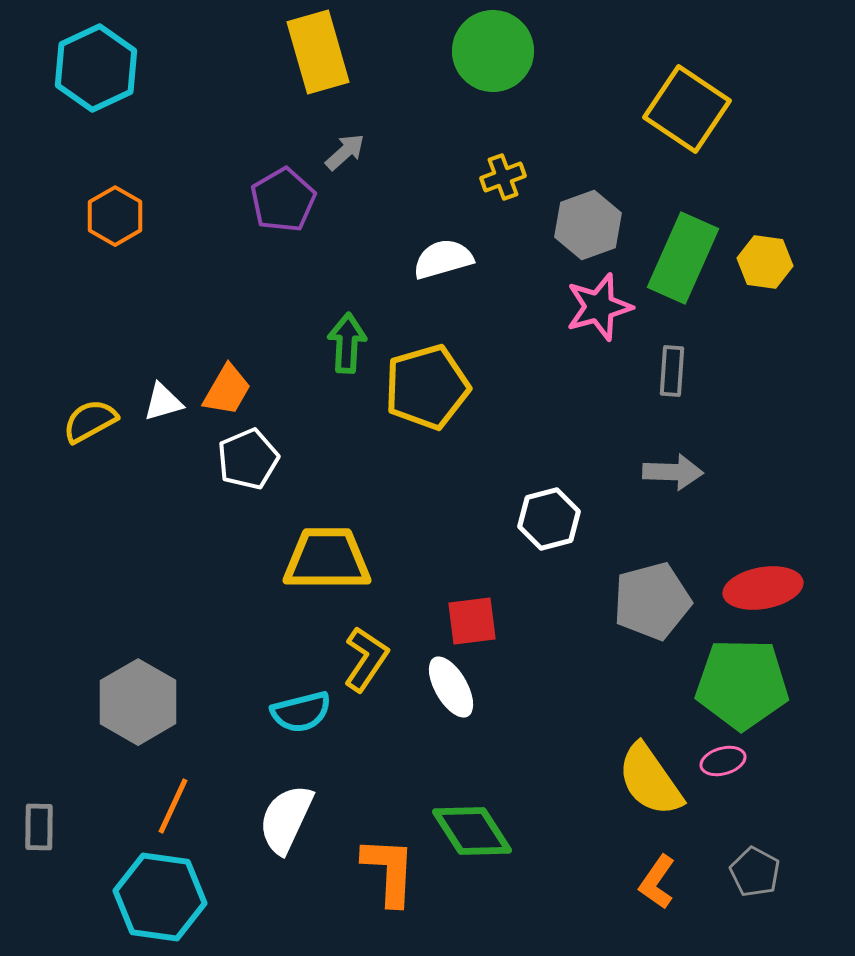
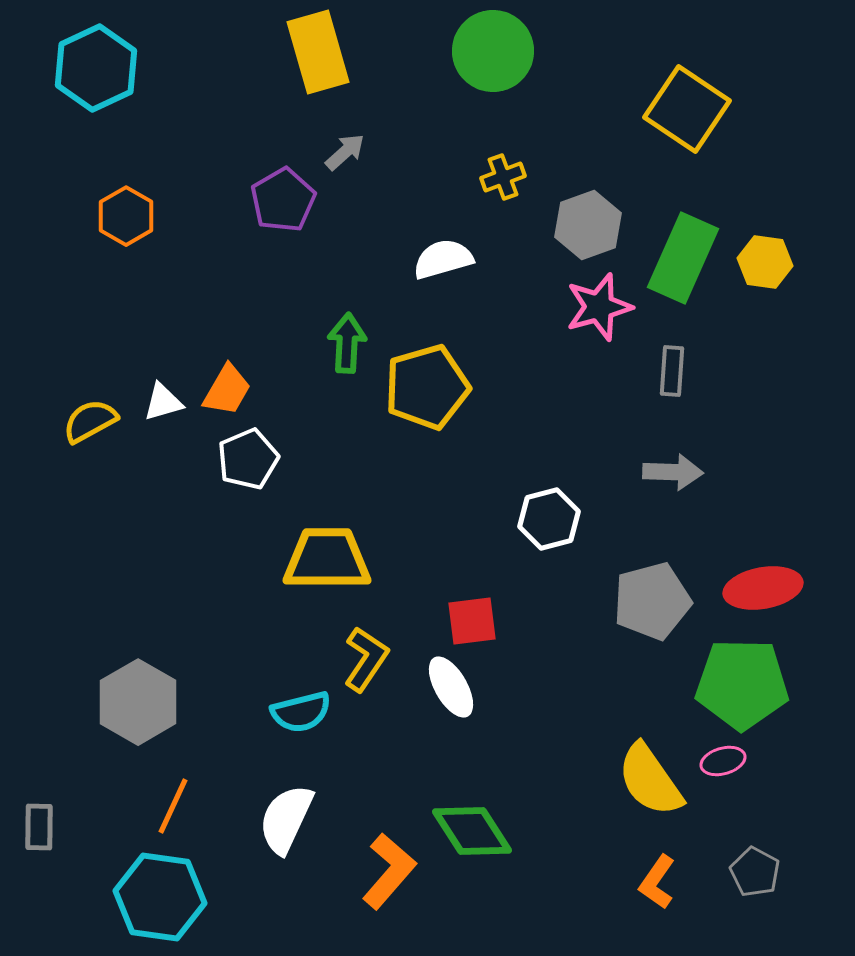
orange hexagon at (115, 216): moved 11 px right
orange L-shape at (389, 871): rotated 38 degrees clockwise
